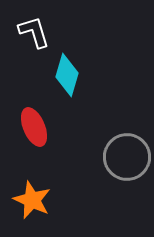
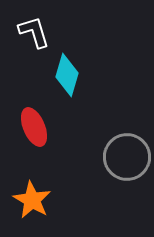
orange star: rotated 6 degrees clockwise
